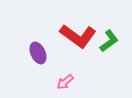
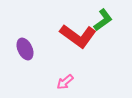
green L-shape: moved 6 px left, 21 px up
purple ellipse: moved 13 px left, 4 px up
